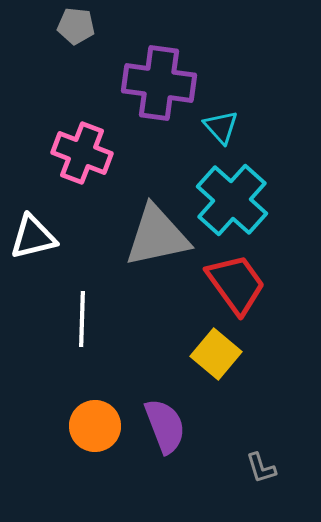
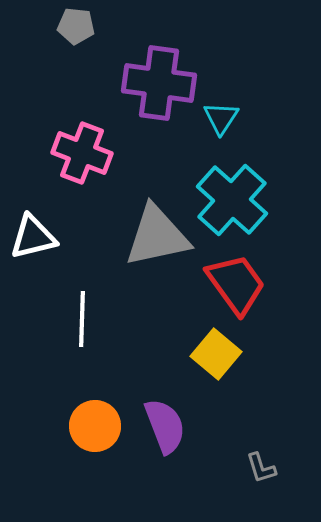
cyan triangle: moved 9 px up; rotated 15 degrees clockwise
